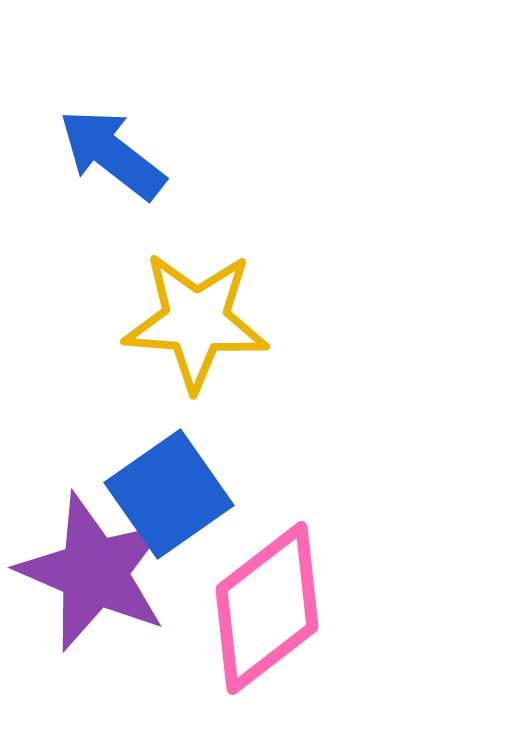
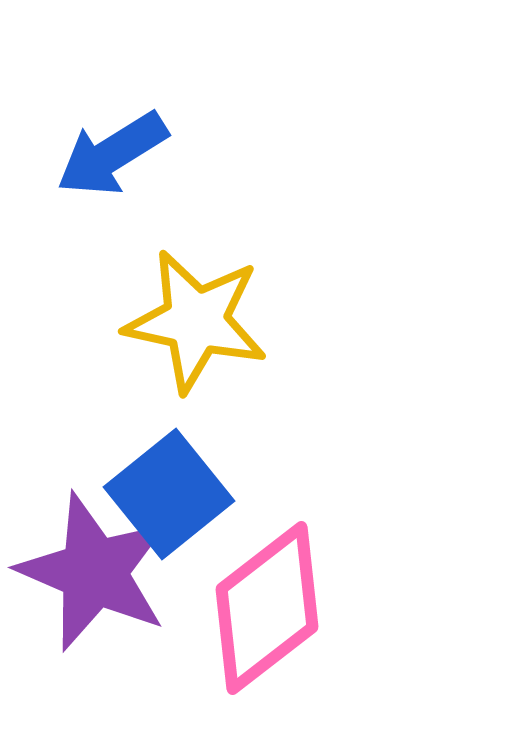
blue arrow: rotated 70 degrees counterclockwise
yellow star: rotated 8 degrees clockwise
blue square: rotated 4 degrees counterclockwise
